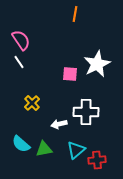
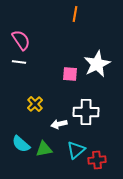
white line: rotated 48 degrees counterclockwise
yellow cross: moved 3 px right, 1 px down
